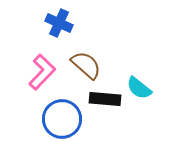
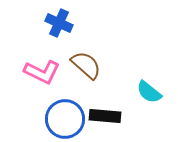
pink L-shape: rotated 72 degrees clockwise
cyan semicircle: moved 10 px right, 4 px down
black rectangle: moved 17 px down
blue circle: moved 3 px right
